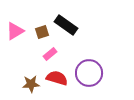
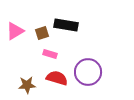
black rectangle: rotated 25 degrees counterclockwise
brown square: moved 1 px down
pink rectangle: rotated 56 degrees clockwise
purple circle: moved 1 px left, 1 px up
brown star: moved 4 px left, 1 px down
